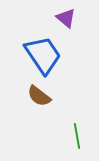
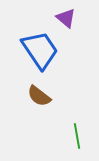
blue trapezoid: moved 3 px left, 5 px up
